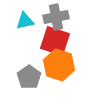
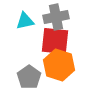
red square: rotated 12 degrees counterclockwise
